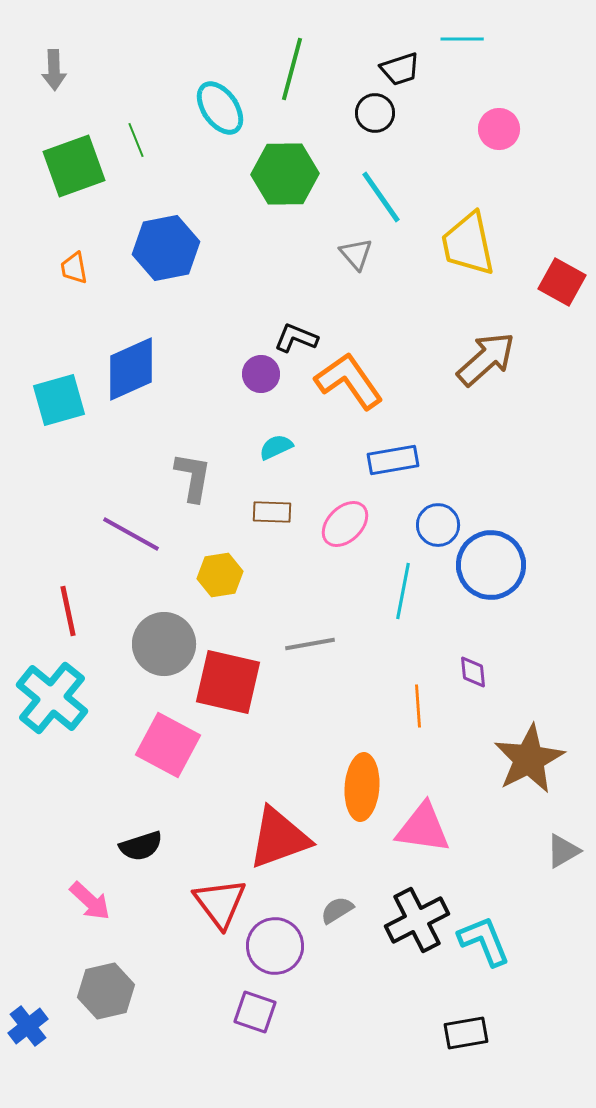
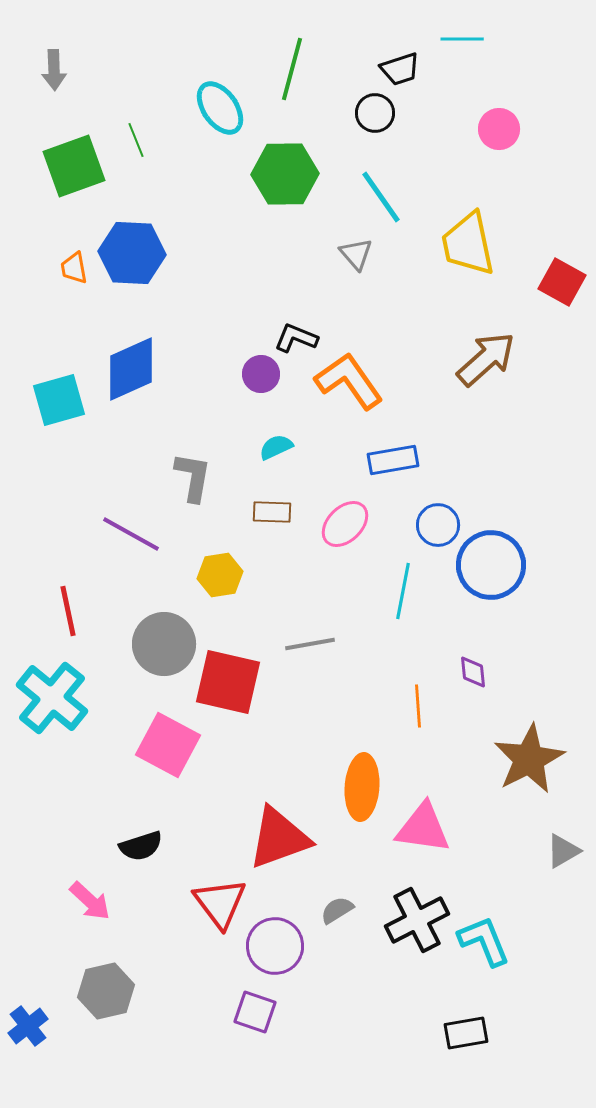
blue hexagon at (166, 248): moved 34 px left, 5 px down; rotated 14 degrees clockwise
